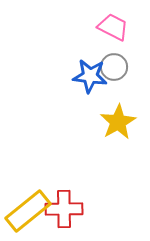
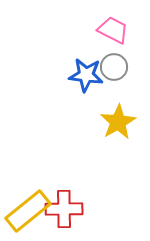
pink trapezoid: moved 3 px down
blue star: moved 4 px left, 1 px up
